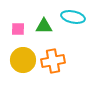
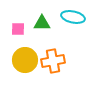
green triangle: moved 2 px left, 3 px up
yellow circle: moved 2 px right
